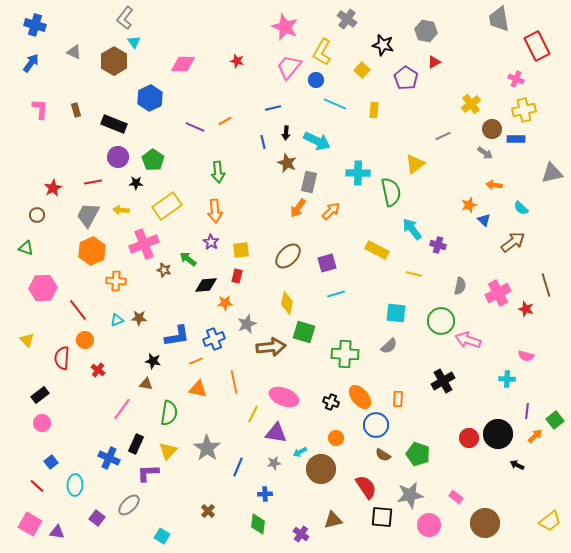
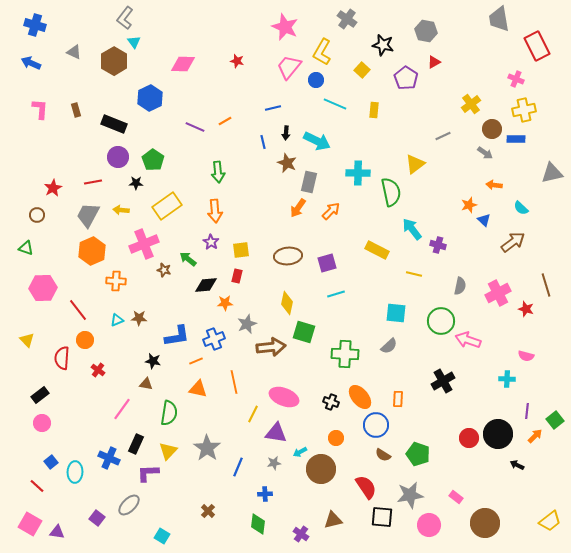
blue arrow at (31, 63): rotated 102 degrees counterclockwise
brown ellipse at (288, 256): rotated 40 degrees clockwise
cyan ellipse at (75, 485): moved 13 px up
